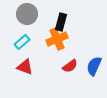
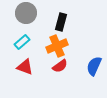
gray circle: moved 1 px left, 1 px up
orange cross: moved 7 px down
red semicircle: moved 10 px left
